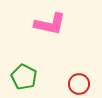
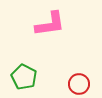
pink L-shape: rotated 20 degrees counterclockwise
